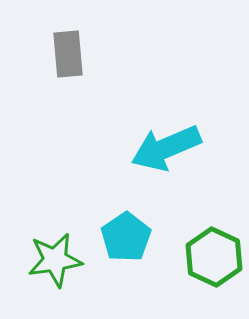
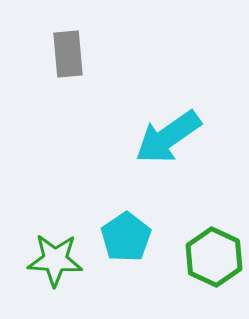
cyan arrow: moved 2 px right, 11 px up; rotated 12 degrees counterclockwise
green star: rotated 12 degrees clockwise
